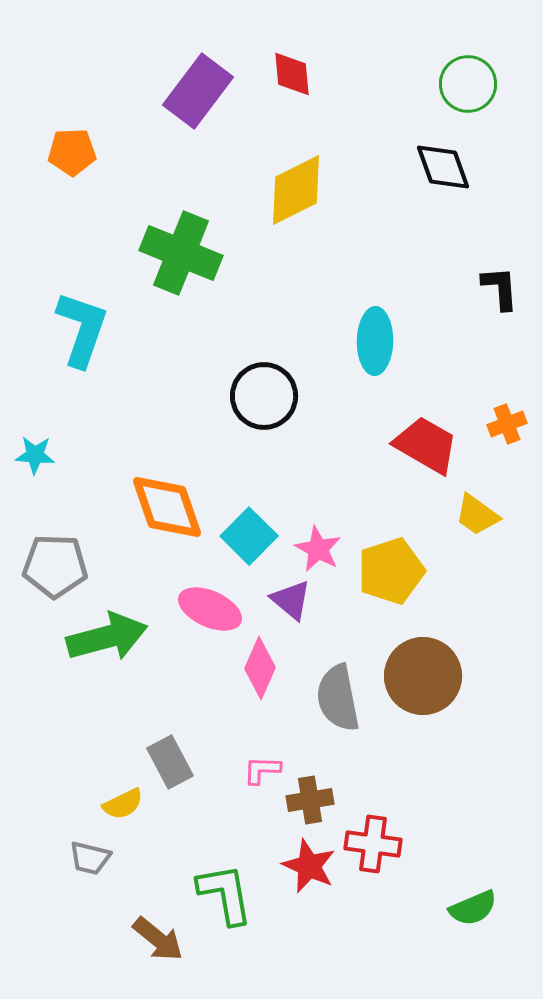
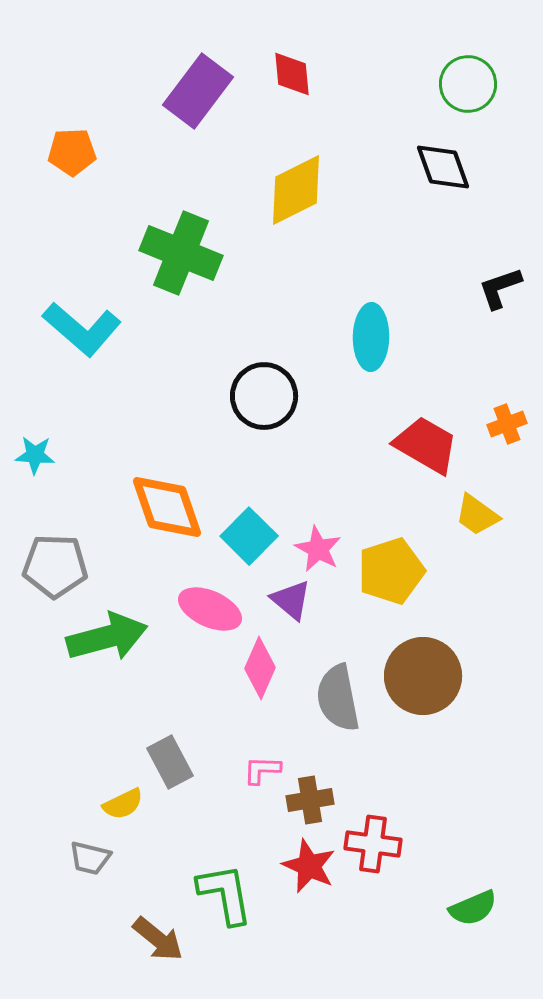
black L-shape: rotated 105 degrees counterclockwise
cyan L-shape: rotated 112 degrees clockwise
cyan ellipse: moved 4 px left, 4 px up
